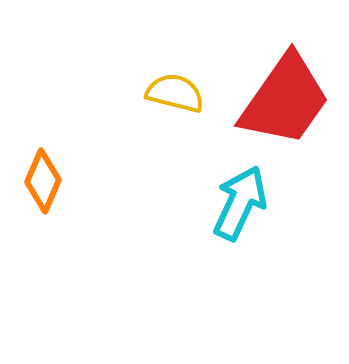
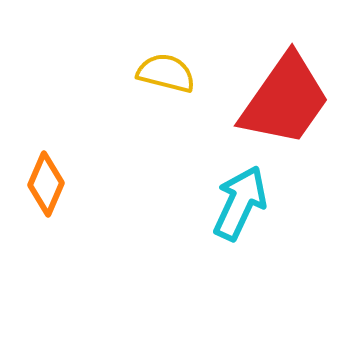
yellow semicircle: moved 9 px left, 20 px up
orange diamond: moved 3 px right, 3 px down
